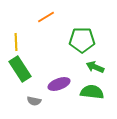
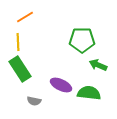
orange line: moved 21 px left
yellow line: moved 2 px right
green arrow: moved 3 px right, 2 px up
purple ellipse: moved 2 px right, 1 px down; rotated 45 degrees clockwise
green semicircle: moved 3 px left, 1 px down
